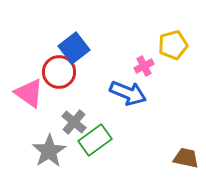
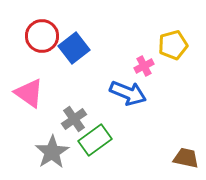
red circle: moved 17 px left, 36 px up
gray cross: moved 3 px up; rotated 15 degrees clockwise
gray star: moved 3 px right, 1 px down
